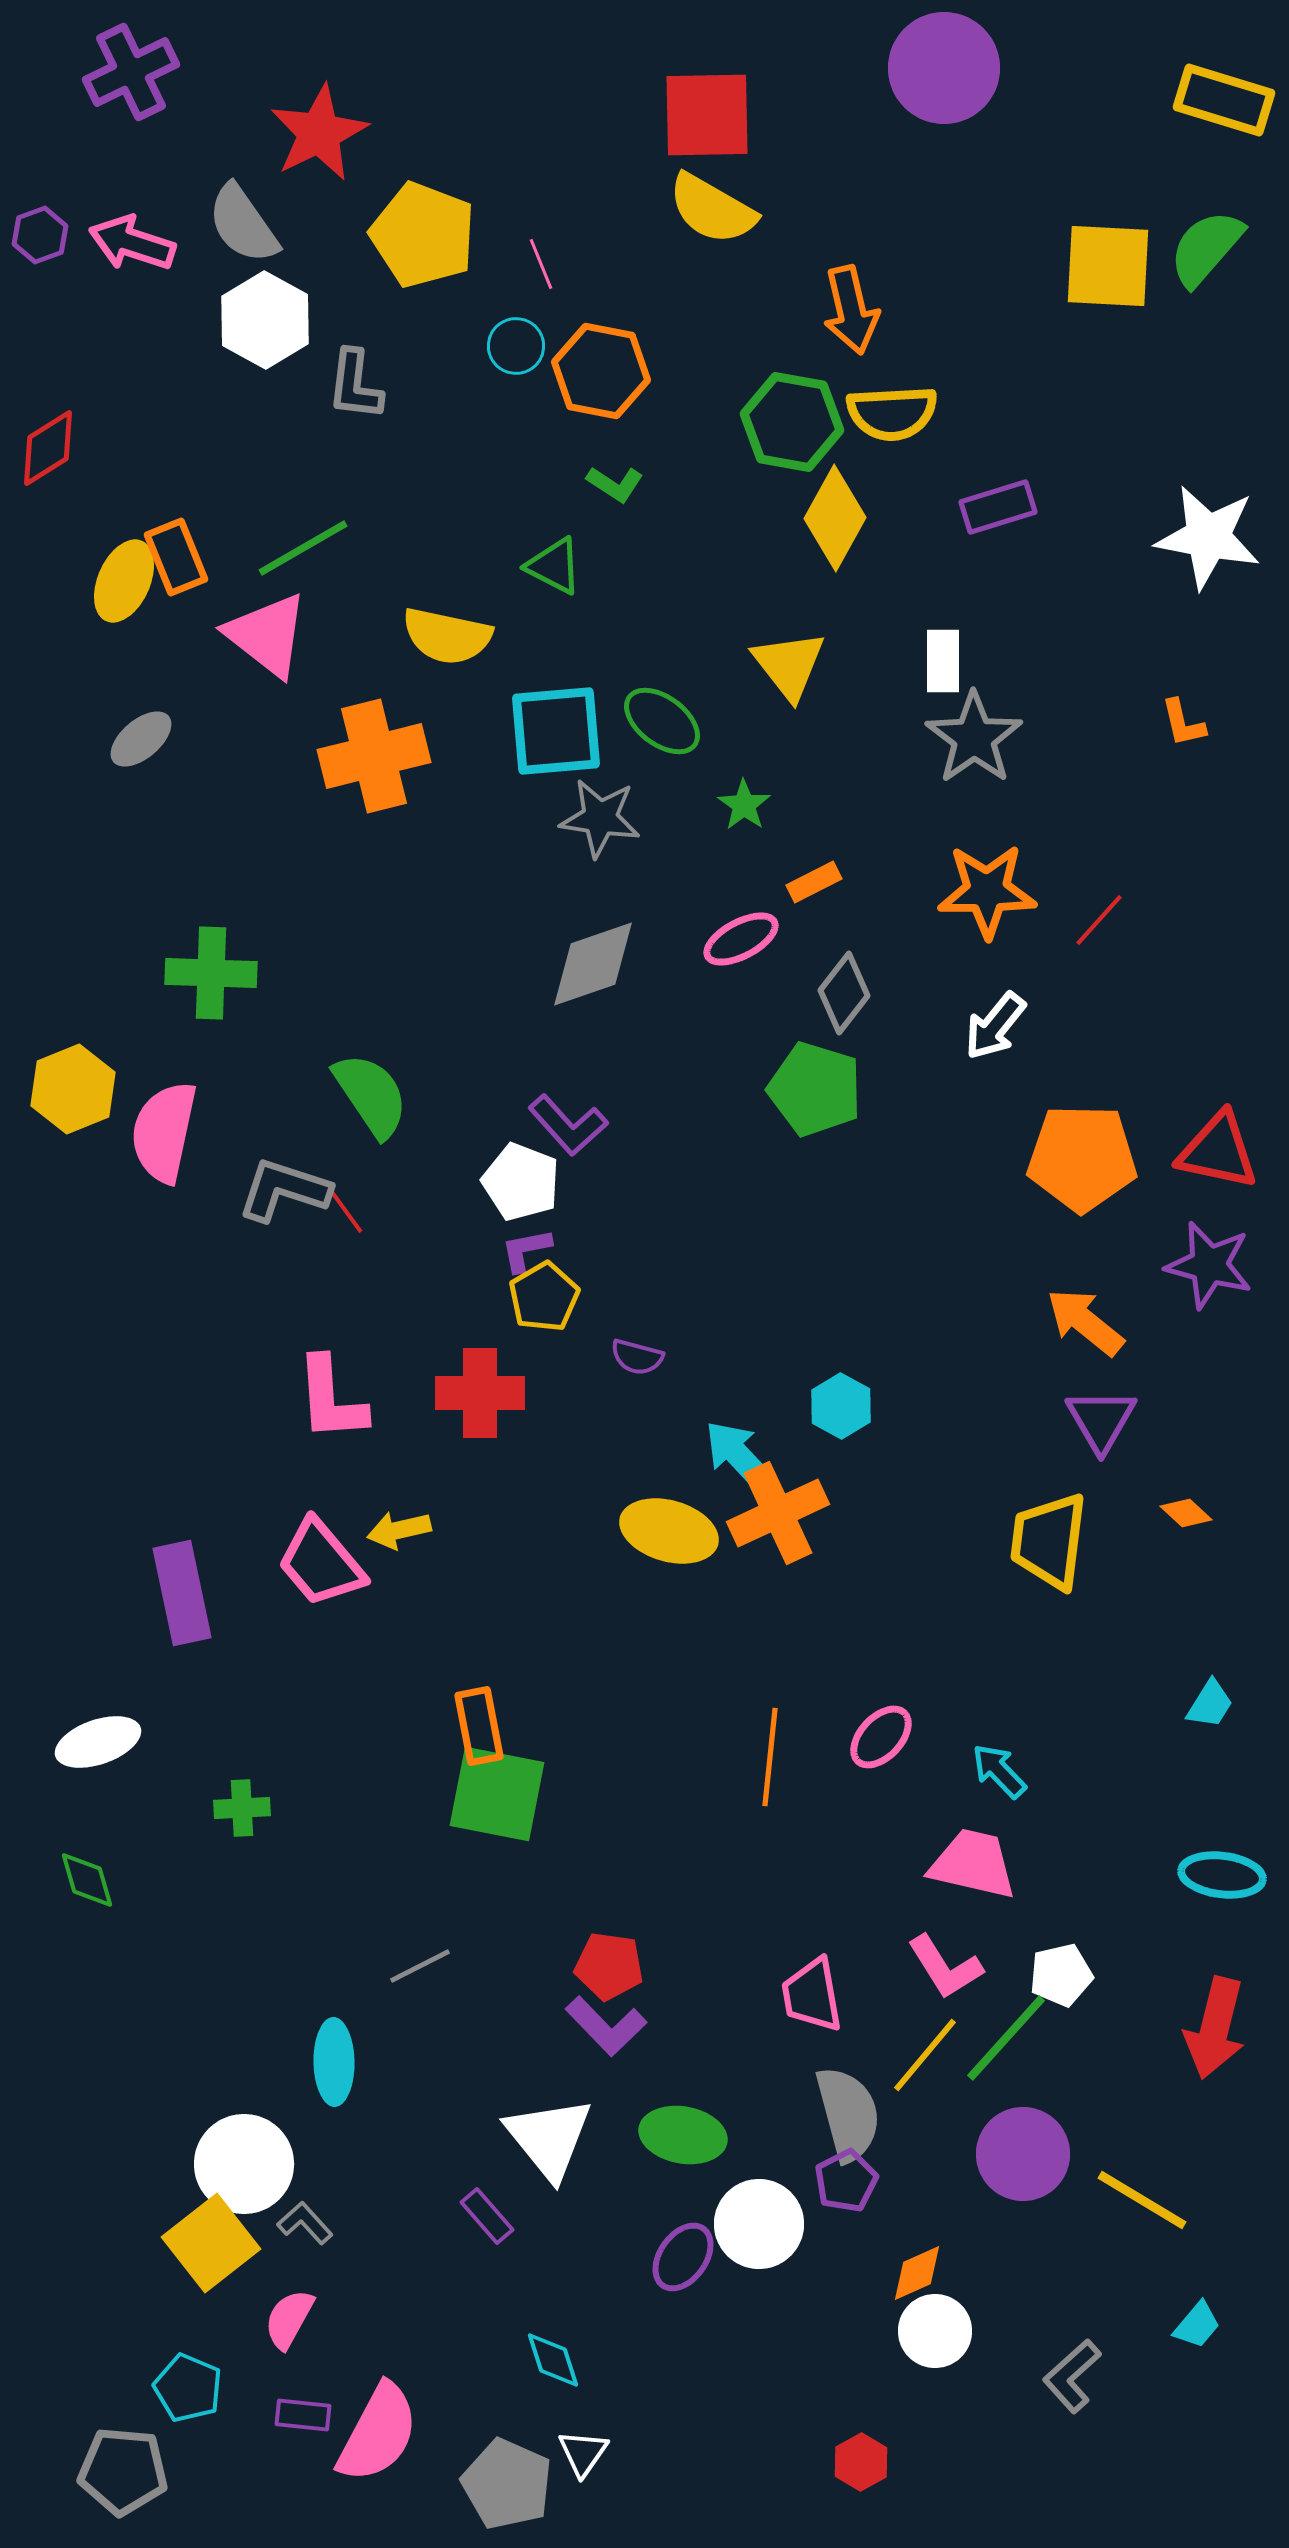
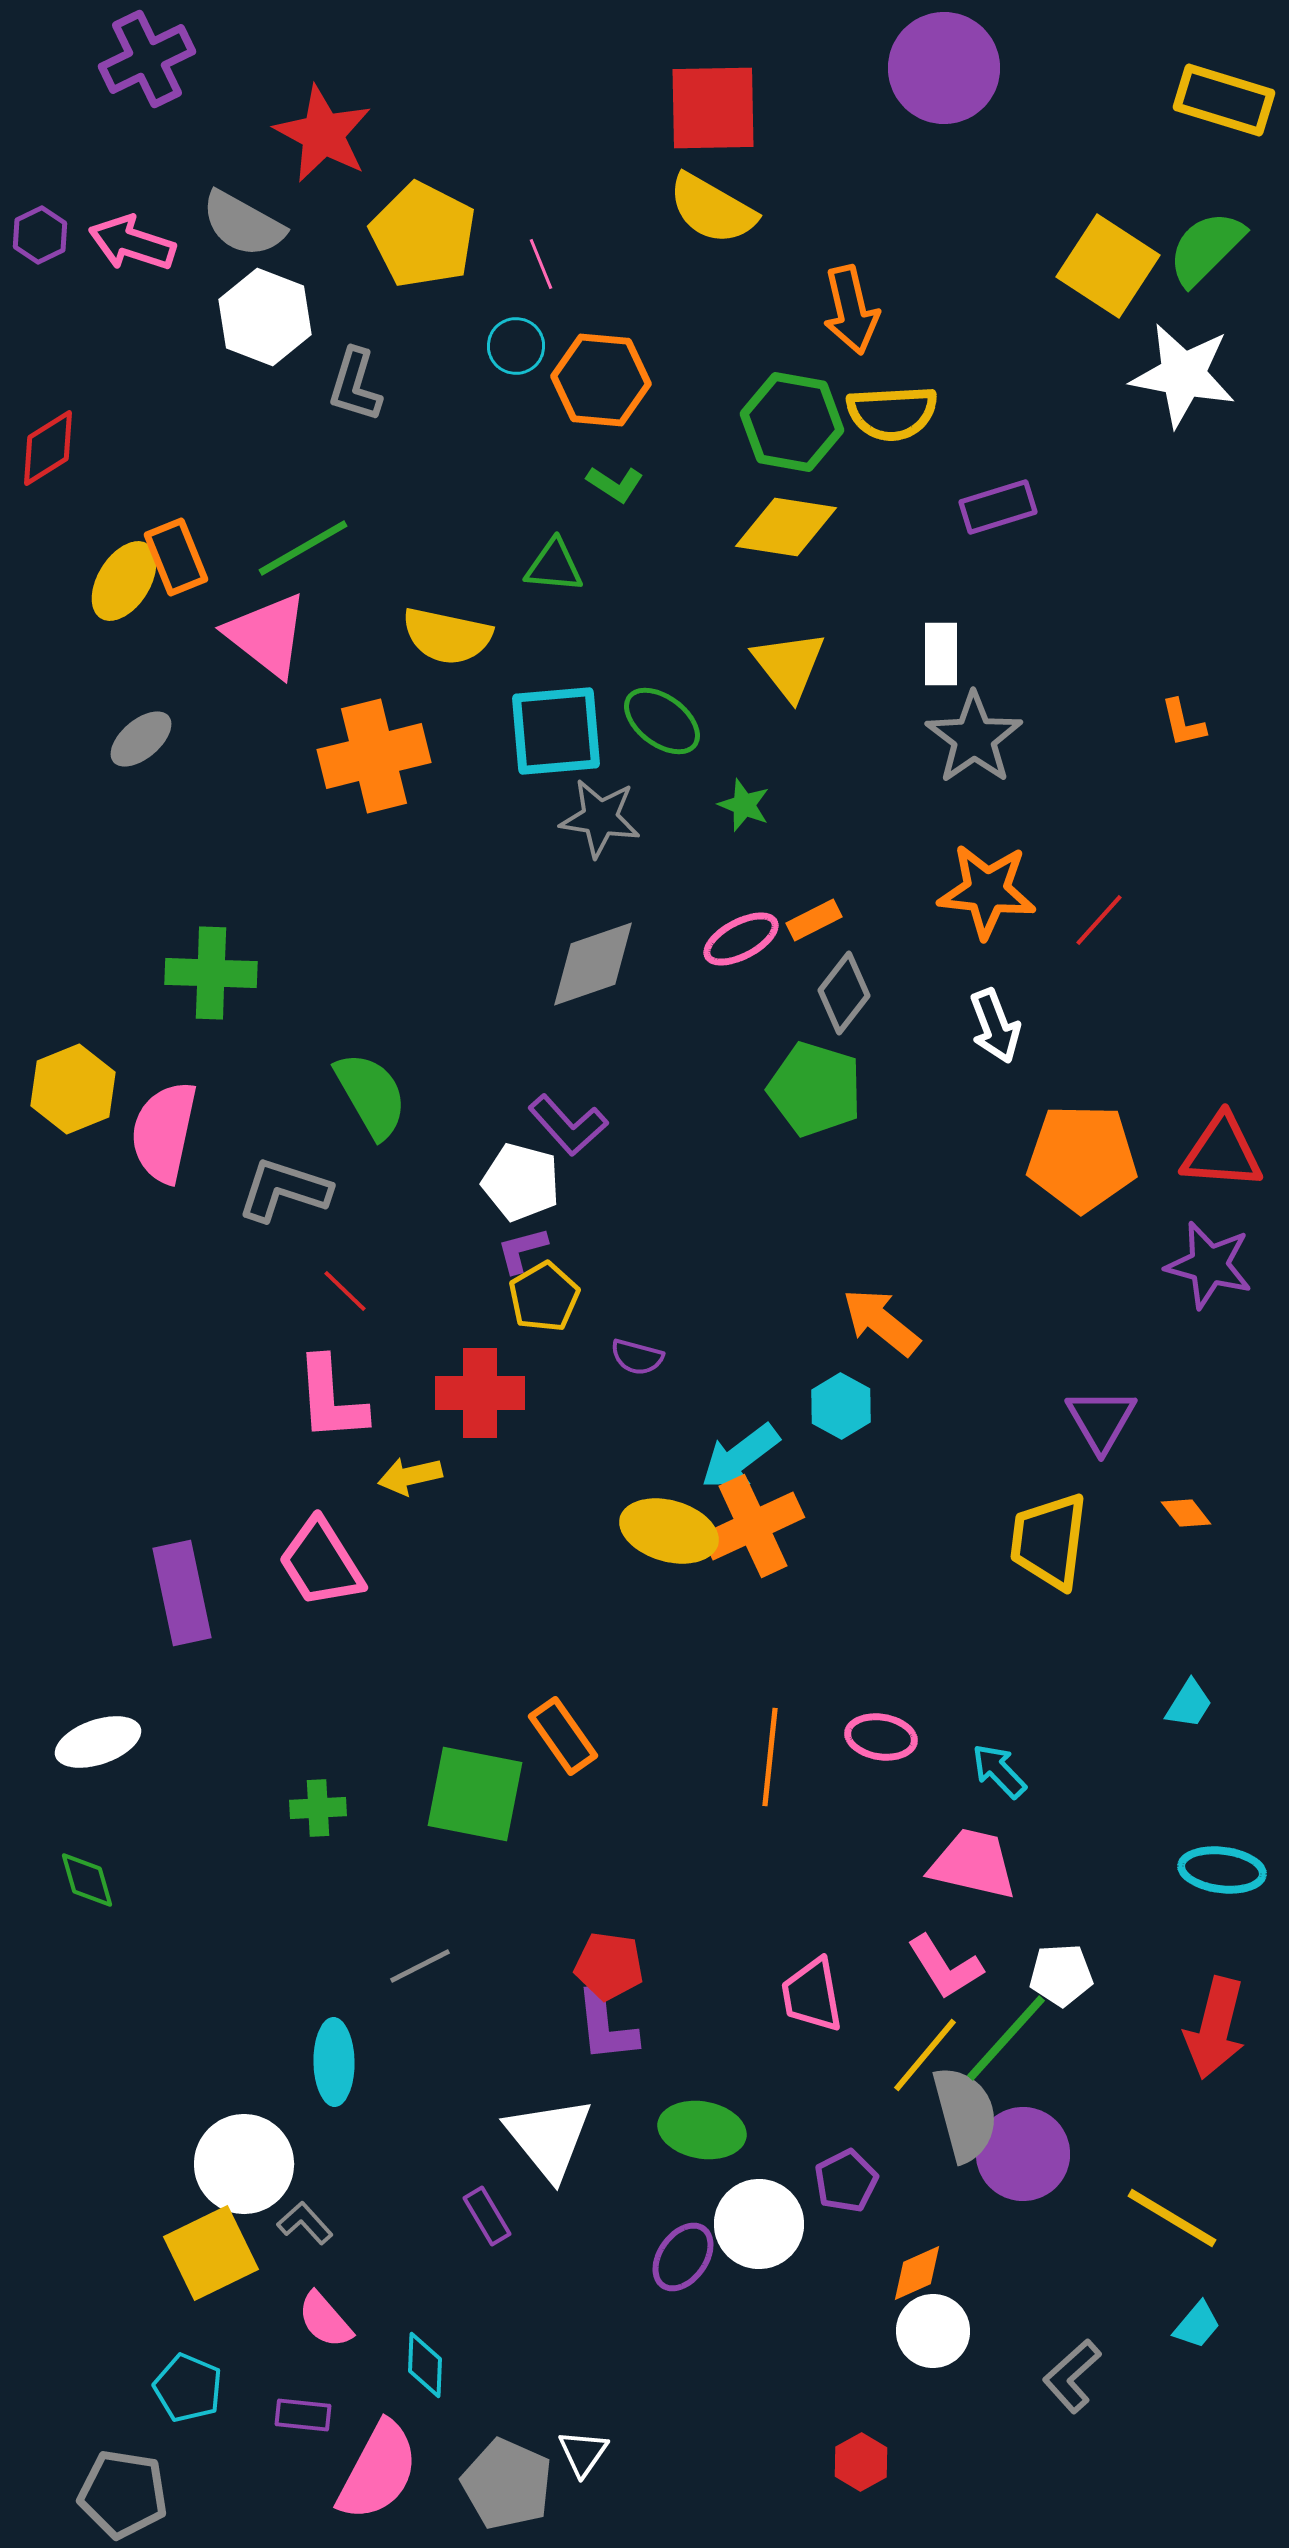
purple cross at (131, 72): moved 16 px right, 13 px up
red square at (707, 115): moved 6 px right, 7 px up
red star at (319, 133): moved 4 px right, 1 px down; rotated 18 degrees counterclockwise
gray semicircle at (243, 224): rotated 26 degrees counterclockwise
purple hexagon at (40, 235): rotated 6 degrees counterclockwise
yellow pentagon at (423, 235): rotated 6 degrees clockwise
green semicircle at (1206, 248): rotated 4 degrees clockwise
yellow square at (1108, 266): rotated 30 degrees clockwise
white hexagon at (265, 320): moved 3 px up; rotated 8 degrees counterclockwise
orange hexagon at (601, 371): moved 9 px down; rotated 6 degrees counterclockwise
gray L-shape at (355, 385): rotated 10 degrees clockwise
yellow diamond at (835, 518): moved 49 px left, 9 px down; rotated 70 degrees clockwise
white star at (1208, 537): moved 25 px left, 162 px up
green triangle at (554, 566): rotated 22 degrees counterclockwise
yellow ellipse at (124, 581): rotated 8 degrees clockwise
white rectangle at (943, 661): moved 2 px left, 7 px up
green star at (744, 805): rotated 14 degrees counterclockwise
orange rectangle at (814, 882): moved 38 px down
orange star at (987, 891): rotated 6 degrees clockwise
white arrow at (995, 1026): rotated 60 degrees counterclockwise
green semicircle at (371, 1095): rotated 4 degrees clockwise
red triangle at (1218, 1151): moved 4 px right, 1 px down; rotated 8 degrees counterclockwise
white pentagon at (521, 1182): rotated 6 degrees counterclockwise
red line at (345, 1210): moved 81 px down; rotated 10 degrees counterclockwise
purple L-shape at (526, 1250): moved 4 px left; rotated 4 degrees counterclockwise
orange arrow at (1085, 1322): moved 204 px left
cyan arrow at (740, 1457): rotated 84 degrees counterclockwise
orange cross at (778, 1513): moved 25 px left, 13 px down
orange diamond at (1186, 1513): rotated 9 degrees clockwise
yellow arrow at (399, 1530): moved 11 px right, 54 px up
pink trapezoid at (321, 1563): rotated 8 degrees clockwise
cyan trapezoid at (1210, 1704): moved 21 px left
orange rectangle at (479, 1726): moved 84 px right, 10 px down; rotated 24 degrees counterclockwise
pink ellipse at (881, 1737): rotated 56 degrees clockwise
green square at (497, 1794): moved 22 px left
green cross at (242, 1808): moved 76 px right
cyan ellipse at (1222, 1875): moved 5 px up
white pentagon at (1061, 1975): rotated 10 degrees clockwise
purple L-shape at (606, 2026): rotated 38 degrees clockwise
gray semicircle at (848, 2114): moved 117 px right
green ellipse at (683, 2135): moved 19 px right, 5 px up
yellow line at (1142, 2200): moved 30 px right, 18 px down
purple rectangle at (487, 2216): rotated 10 degrees clockwise
yellow square at (211, 2243): moved 10 px down; rotated 12 degrees clockwise
pink semicircle at (289, 2319): moved 36 px right, 1 px down; rotated 70 degrees counterclockwise
white circle at (935, 2331): moved 2 px left
cyan diamond at (553, 2360): moved 128 px left, 5 px down; rotated 20 degrees clockwise
pink semicircle at (378, 2433): moved 38 px down
gray pentagon at (123, 2471): moved 23 px down; rotated 4 degrees clockwise
